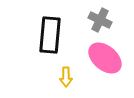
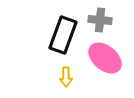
gray cross: rotated 20 degrees counterclockwise
black rectangle: moved 13 px right; rotated 15 degrees clockwise
